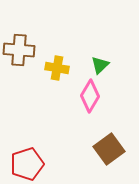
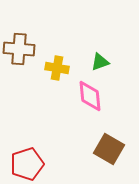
brown cross: moved 1 px up
green triangle: moved 3 px up; rotated 24 degrees clockwise
pink diamond: rotated 36 degrees counterclockwise
brown square: rotated 24 degrees counterclockwise
